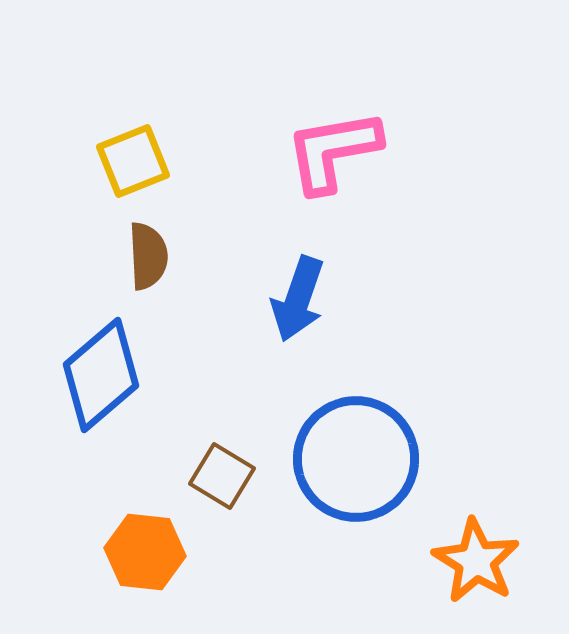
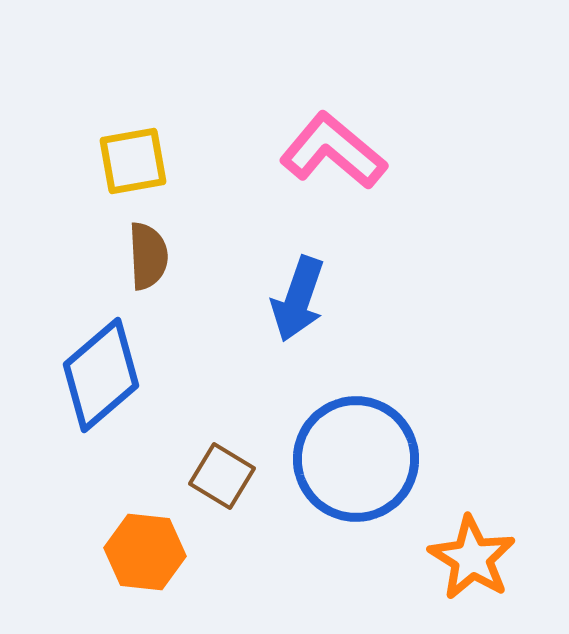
pink L-shape: rotated 50 degrees clockwise
yellow square: rotated 12 degrees clockwise
orange star: moved 4 px left, 3 px up
